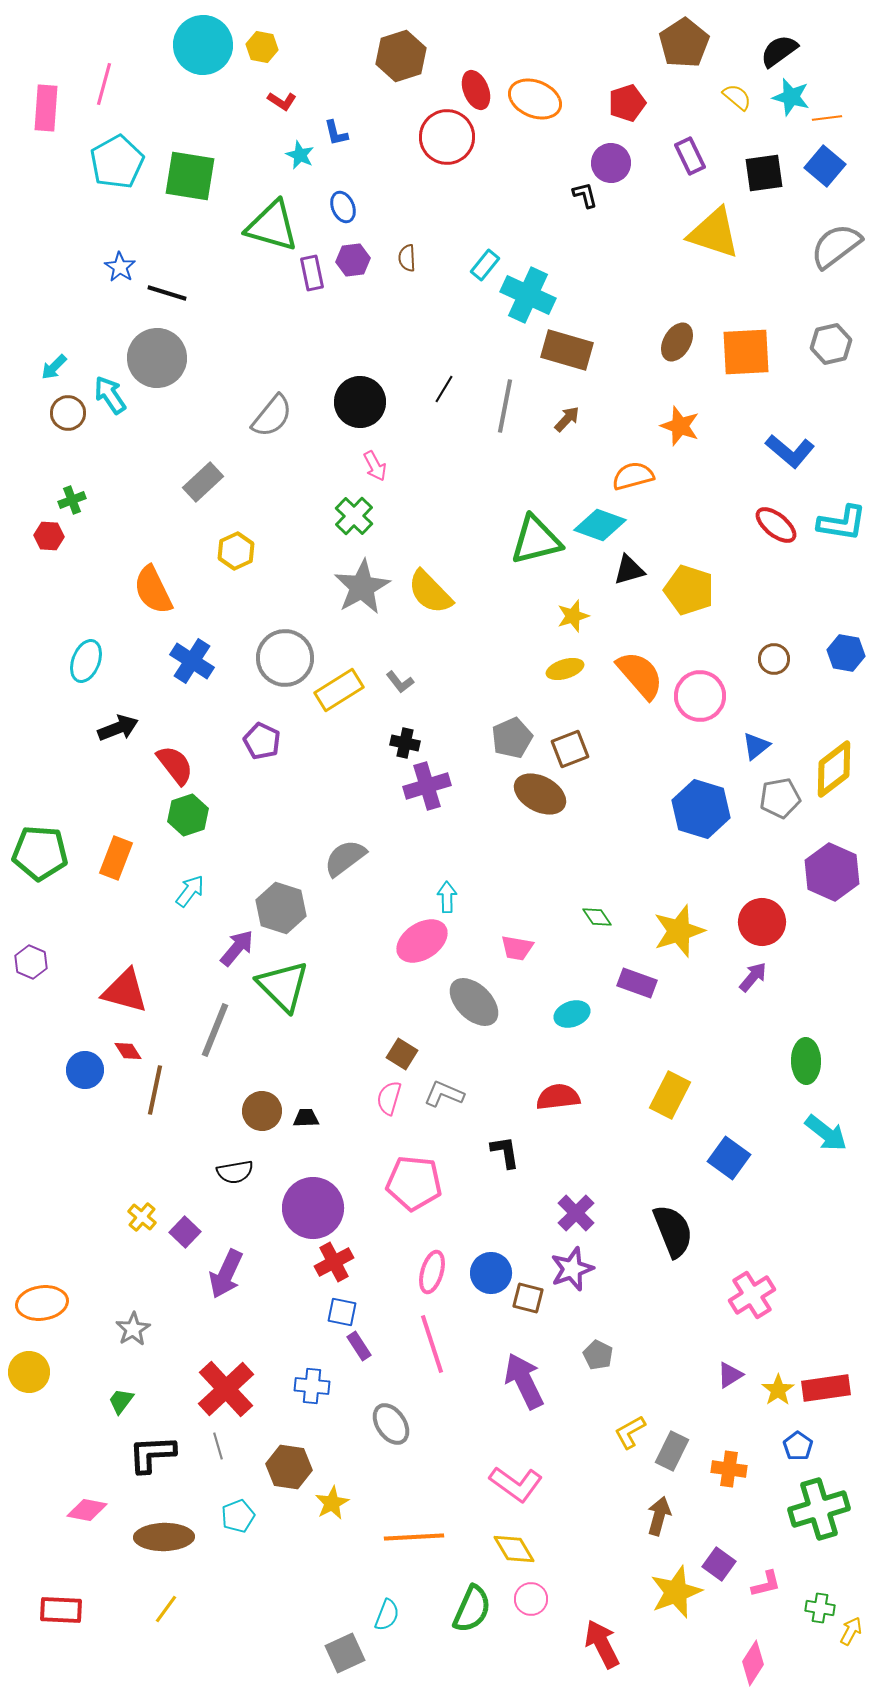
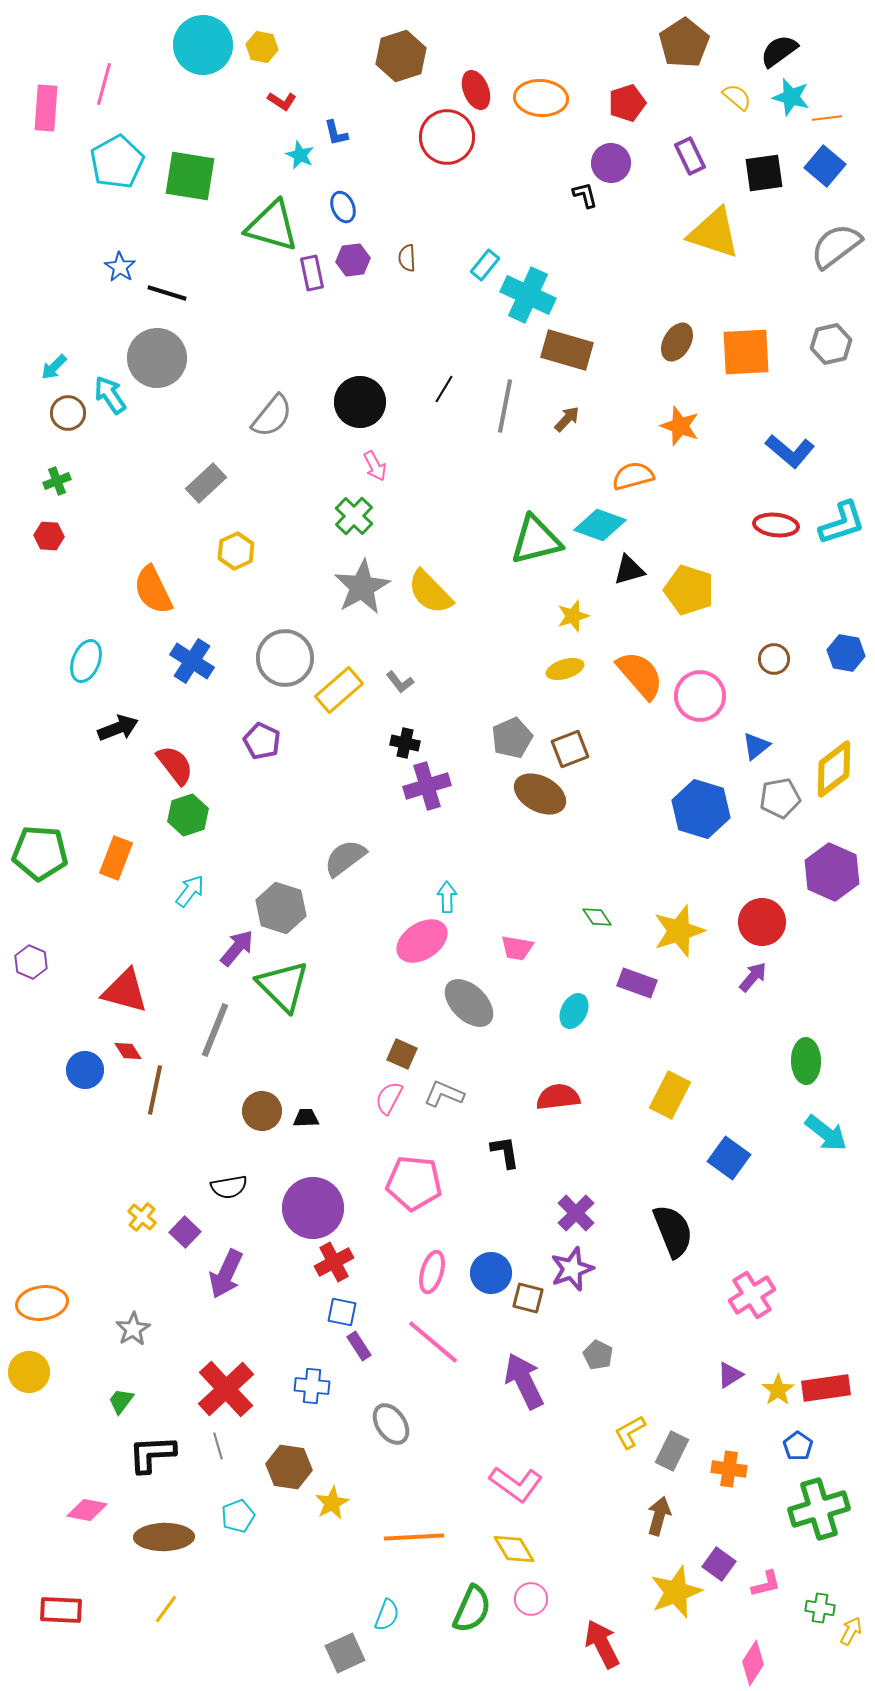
orange ellipse at (535, 99): moved 6 px right, 1 px up; rotated 18 degrees counterclockwise
gray rectangle at (203, 482): moved 3 px right, 1 px down
green cross at (72, 500): moved 15 px left, 19 px up
cyan L-shape at (842, 523): rotated 27 degrees counterclockwise
red ellipse at (776, 525): rotated 33 degrees counterclockwise
yellow rectangle at (339, 690): rotated 9 degrees counterclockwise
gray ellipse at (474, 1002): moved 5 px left, 1 px down
cyan ellipse at (572, 1014): moved 2 px right, 3 px up; rotated 44 degrees counterclockwise
brown square at (402, 1054): rotated 8 degrees counterclockwise
pink semicircle at (389, 1098): rotated 12 degrees clockwise
black semicircle at (235, 1172): moved 6 px left, 15 px down
pink line at (432, 1344): moved 1 px right, 2 px up; rotated 32 degrees counterclockwise
